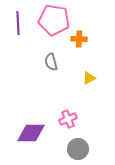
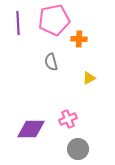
pink pentagon: rotated 20 degrees counterclockwise
purple diamond: moved 4 px up
